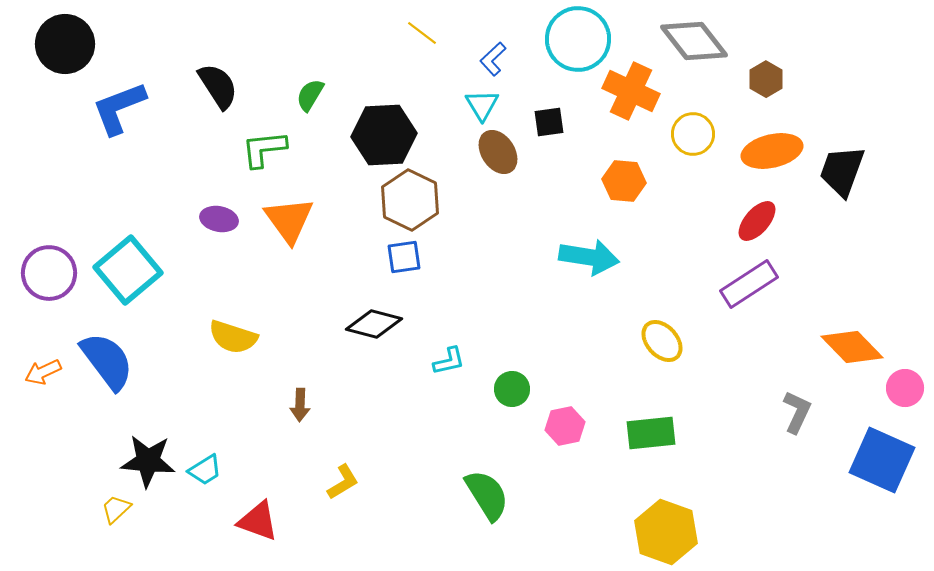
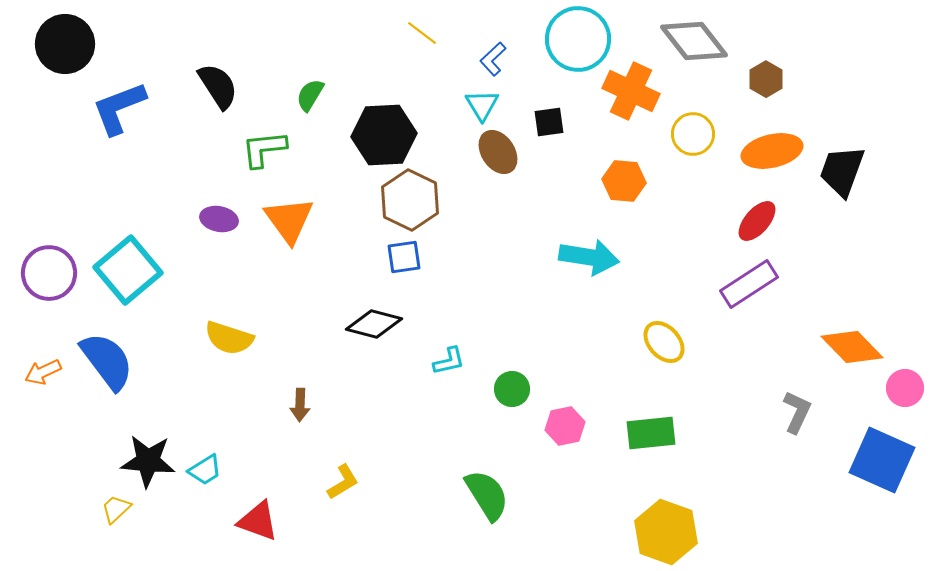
yellow semicircle at (233, 337): moved 4 px left, 1 px down
yellow ellipse at (662, 341): moved 2 px right, 1 px down
